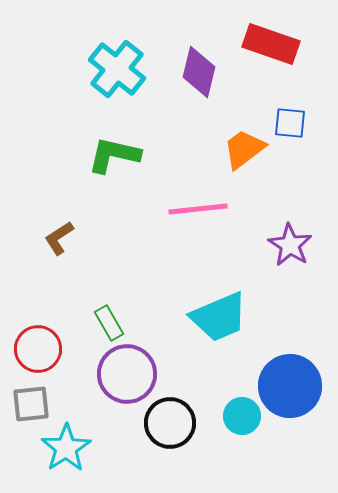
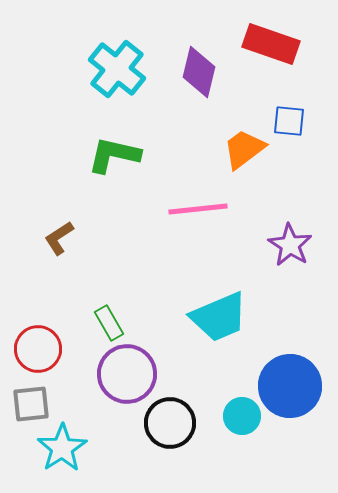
blue square: moved 1 px left, 2 px up
cyan star: moved 4 px left
